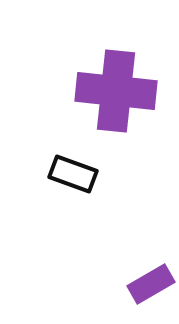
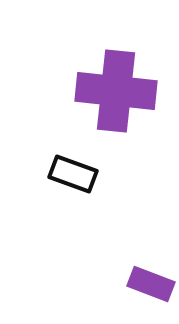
purple rectangle: rotated 51 degrees clockwise
